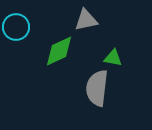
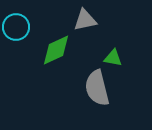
gray triangle: moved 1 px left
green diamond: moved 3 px left, 1 px up
gray semicircle: rotated 21 degrees counterclockwise
